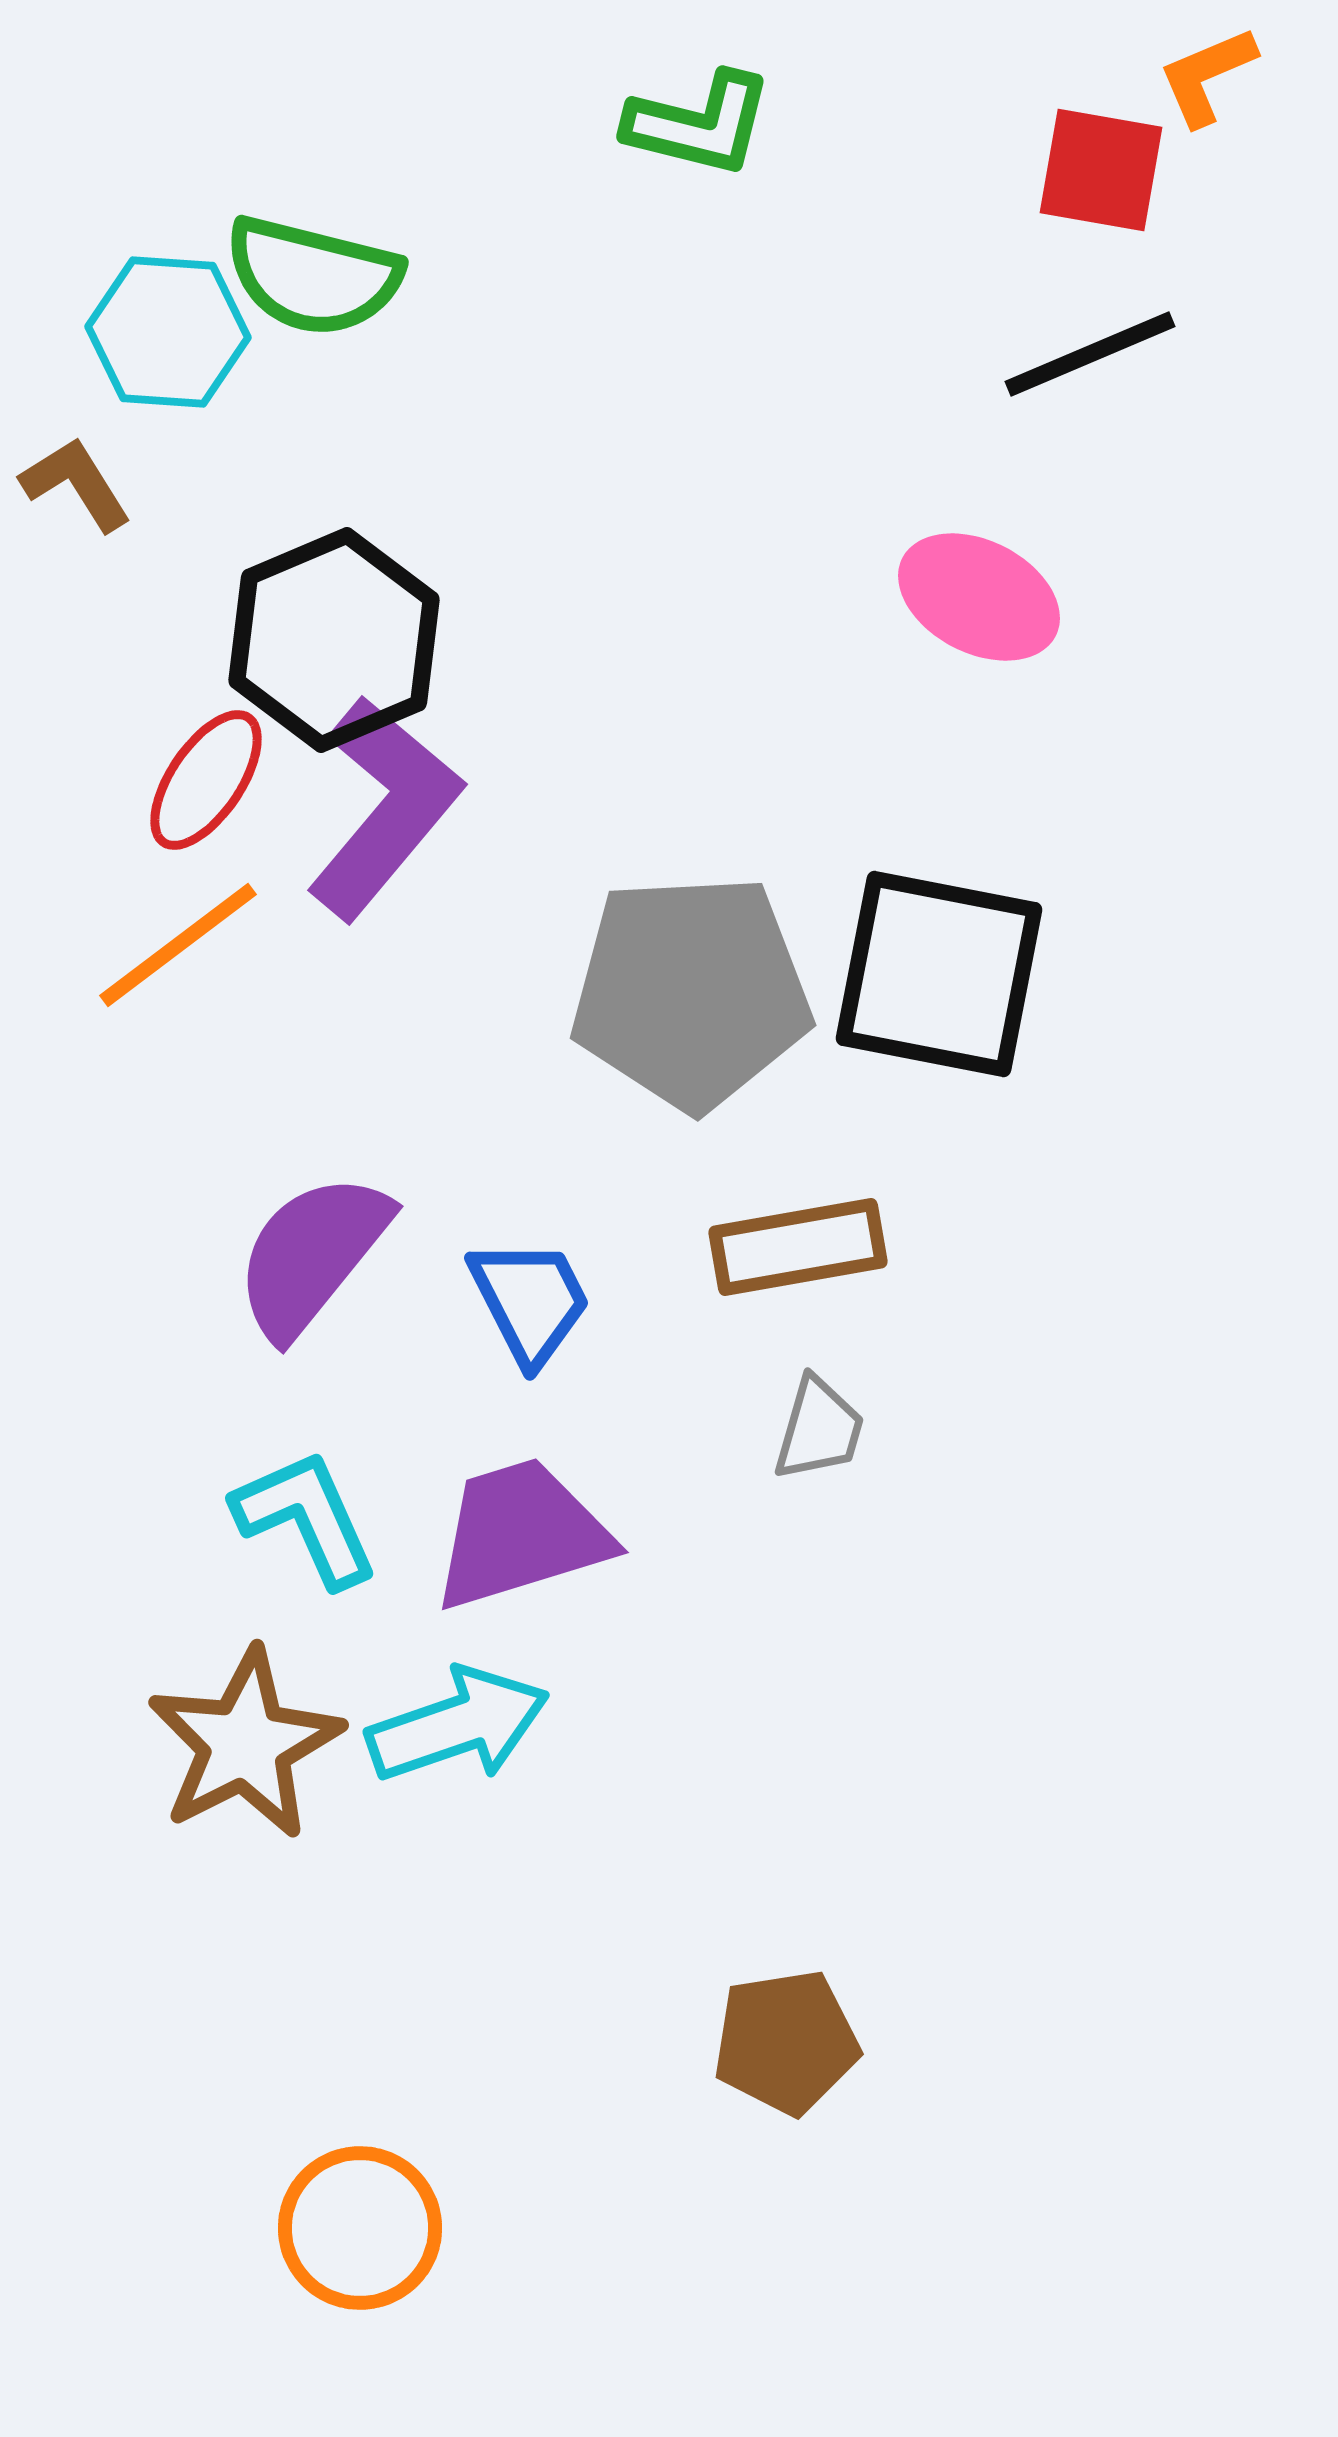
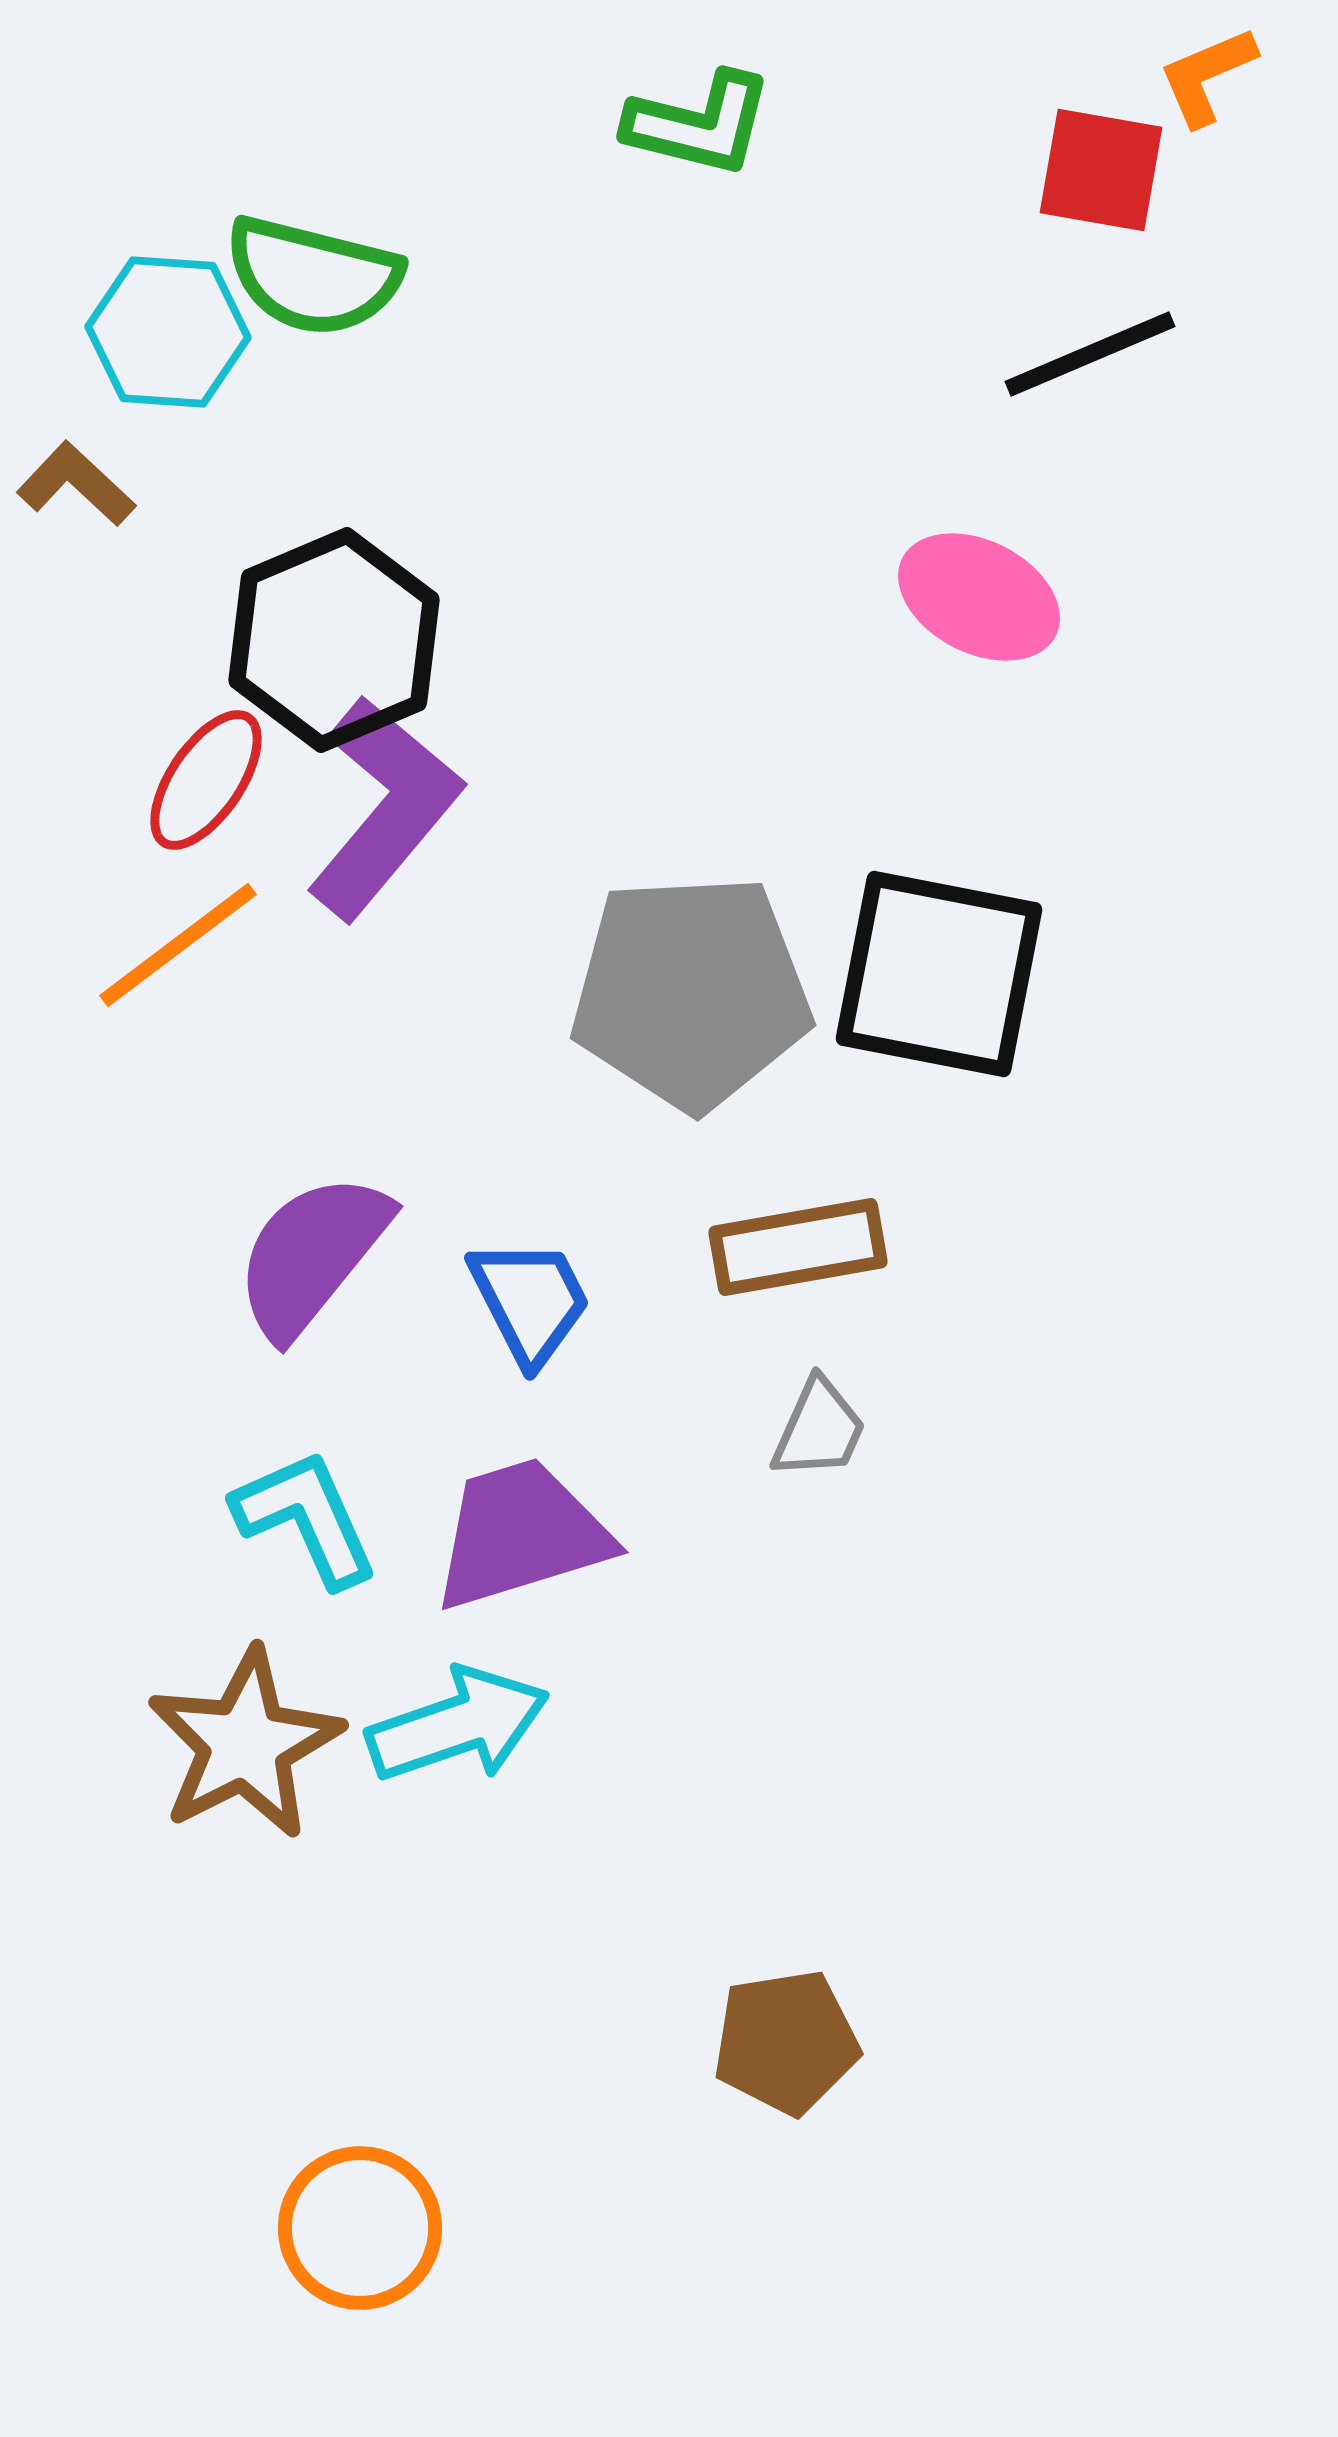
brown L-shape: rotated 15 degrees counterclockwise
gray trapezoid: rotated 8 degrees clockwise
